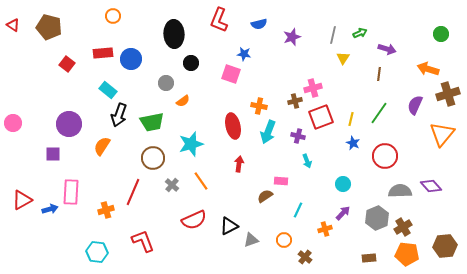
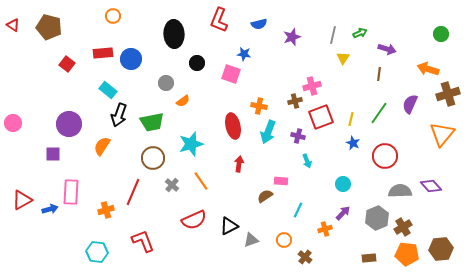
black circle at (191, 63): moved 6 px right
pink cross at (313, 88): moved 1 px left, 2 px up
purple semicircle at (415, 105): moved 5 px left, 1 px up
brown hexagon at (445, 246): moved 4 px left, 3 px down
